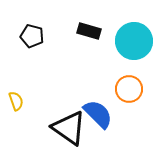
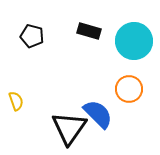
black triangle: rotated 30 degrees clockwise
